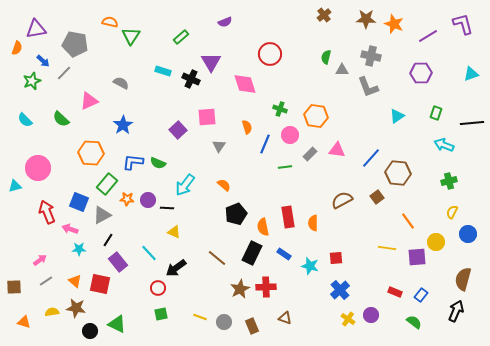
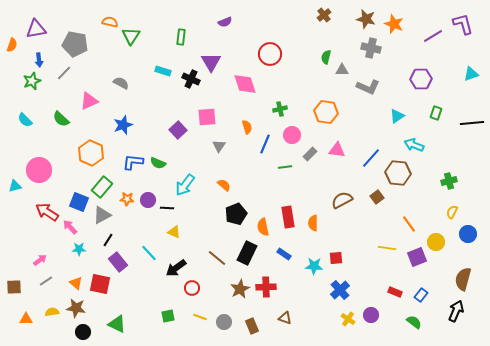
brown star at (366, 19): rotated 12 degrees clockwise
purple line at (428, 36): moved 5 px right
green rectangle at (181, 37): rotated 42 degrees counterclockwise
orange semicircle at (17, 48): moved 5 px left, 3 px up
gray cross at (371, 56): moved 8 px up
blue arrow at (43, 61): moved 4 px left, 1 px up; rotated 40 degrees clockwise
purple hexagon at (421, 73): moved 6 px down
gray L-shape at (368, 87): rotated 45 degrees counterclockwise
green cross at (280, 109): rotated 32 degrees counterclockwise
orange hexagon at (316, 116): moved 10 px right, 4 px up
blue star at (123, 125): rotated 12 degrees clockwise
pink circle at (290, 135): moved 2 px right
cyan arrow at (444, 145): moved 30 px left
orange hexagon at (91, 153): rotated 20 degrees clockwise
pink circle at (38, 168): moved 1 px right, 2 px down
green rectangle at (107, 184): moved 5 px left, 3 px down
red arrow at (47, 212): rotated 35 degrees counterclockwise
orange line at (408, 221): moved 1 px right, 3 px down
pink arrow at (70, 229): moved 2 px up; rotated 28 degrees clockwise
black rectangle at (252, 253): moved 5 px left
purple square at (417, 257): rotated 18 degrees counterclockwise
cyan star at (310, 266): moved 4 px right; rotated 12 degrees counterclockwise
orange triangle at (75, 281): moved 1 px right, 2 px down
red circle at (158, 288): moved 34 px right
green square at (161, 314): moved 7 px right, 2 px down
orange triangle at (24, 322): moved 2 px right, 3 px up; rotated 16 degrees counterclockwise
black circle at (90, 331): moved 7 px left, 1 px down
